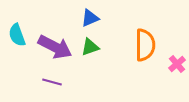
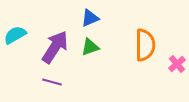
cyan semicircle: moved 2 px left; rotated 80 degrees clockwise
purple arrow: rotated 84 degrees counterclockwise
